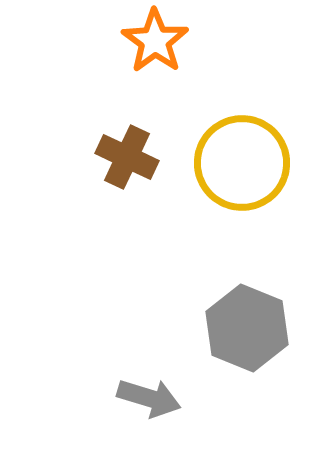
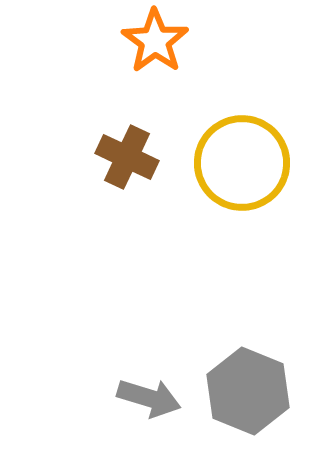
gray hexagon: moved 1 px right, 63 px down
